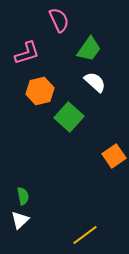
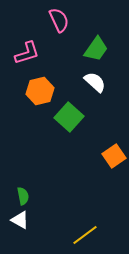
green trapezoid: moved 7 px right
white triangle: rotated 48 degrees counterclockwise
